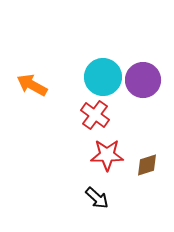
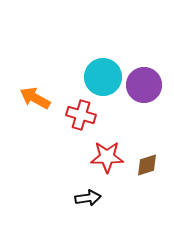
purple circle: moved 1 px right, 5 px down
orange arrow: moved 3 px right, 13 px down
red cross: moved 14 px left; rotated 20 degrees counterclockwise
red star: moved 2 px down
black arrow: moved 9 px left; rotated 50 degrees counterclockwise
